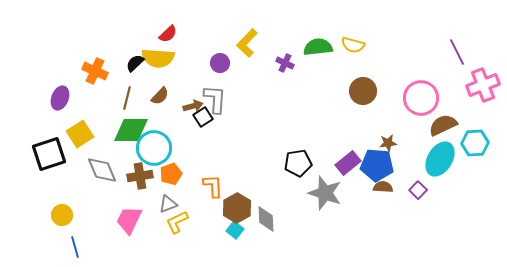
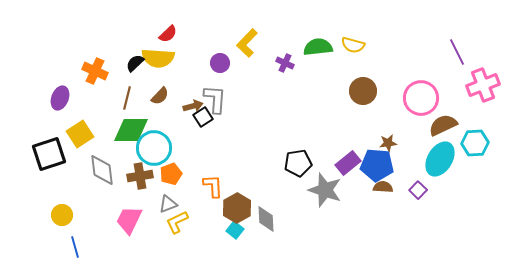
gray diamond at (102, 170): rotated 16 degrees clockwise
gray star at (325, 193): moved 3 px up
